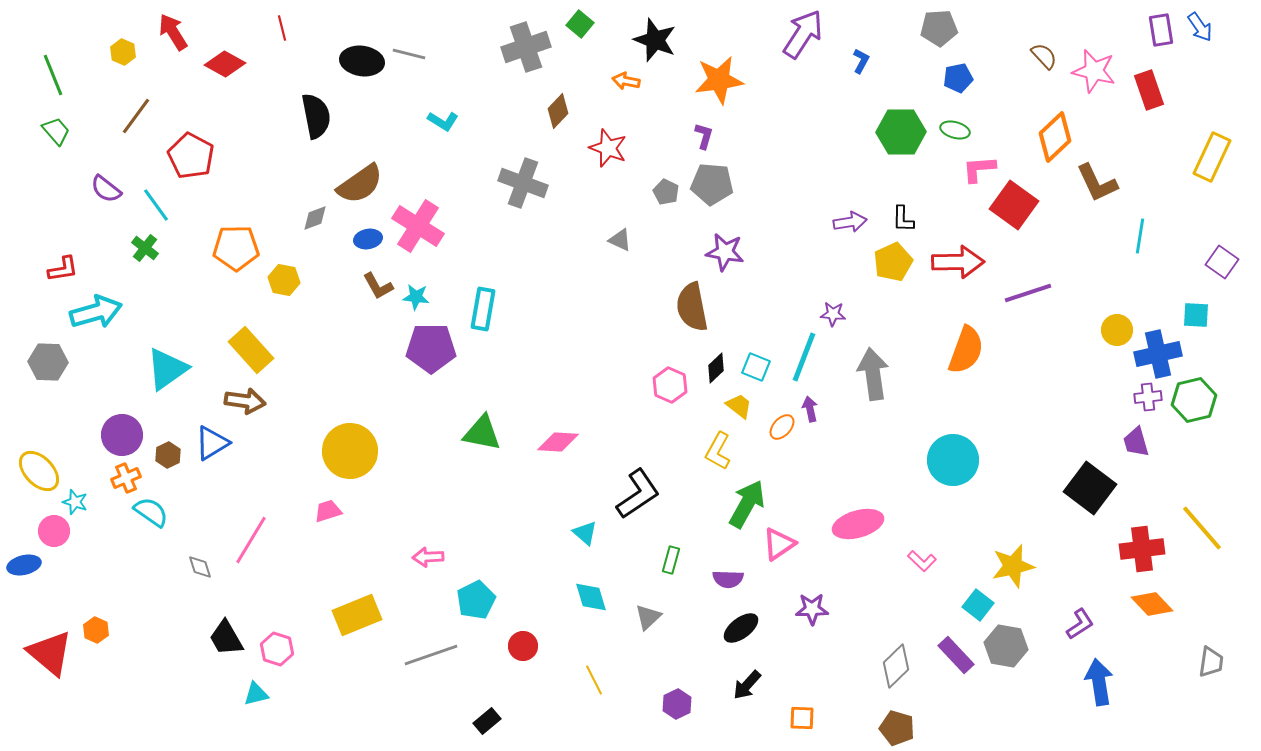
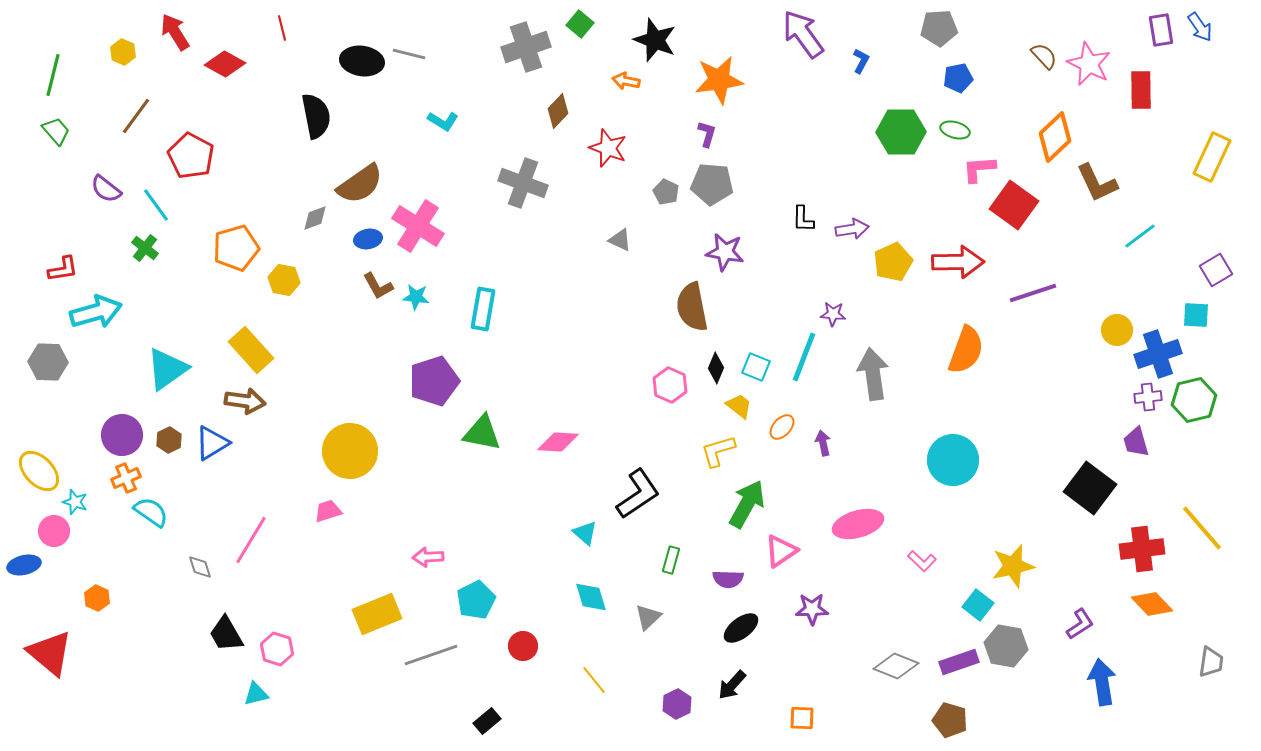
red arrow at (173, 32): moved 2 px right
purple arrow at (803, 34): rotated 69 degrees counterclockwise
pink star at (1094, 71): moved 5 px left, 7 px up; rotated 12 degrees clockwise
green line at (53, 75): rotated 36 degrees clockwise
red rectangle at (1149, 90): moved 8 px left; rotated 18 degrees clockwise
purple L-shape at (704, 136): moved 3 px right, 2 px up
black L-shape at (903, 219): moved 100 px left
purple arrow at (850, 222): moved 2 px right, 7 px down
cyan line at (1140, 236): rotated 44 degrees clockwise
orange pentagon at (236, 248): rotated 15 degrees counterclockwise
purple square at (1222, 262): moved 6 px left, 8 px down; rotated 24 degrees clockwise
purple line at (1028, 293): moved 5 px right
purple pentagon at (431, 348): moved 3 px right, 33 px down; rotated 18 degrees counterclockwise
blue cross at (1158, 354): rotated 6 degrees counterclockwise
black diamond at (716, 368): rotated 24 degrees counterclockwise
purple arrow at (810, 409): moved 13 px right, 34 px down
yellow L-shape at (718, 451): rotated 45 degrees clockwise
brown hexagon at (168, 455): moved 1 px right, 15 px up
pink triangle at (779, 544): moved 2 px right, 7 px down
yellow rectangle at (357, 615): moved 20 px right, 1 px up
orange hexagon at (96, 630): moved 1 px right, 32 px up
black trapezoid at (226, 638): moved 4 px up
purple rectangle at (956, 655): moved 3 px right, 7 px down; rotated 66 degrees counterclockwise
gray diamond at (896, 666): rotated 66 degrees clockwise
yellow line at (594, 680): rotated 12 degrees counterclockwise
blue arrow at (1099, 682): moved 3 px right
black arrow at (747, 685): moved 15 px left
brown pentagon at (897, 728): moved 53 px right, 8 px up
